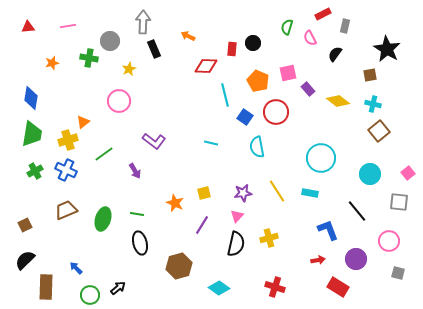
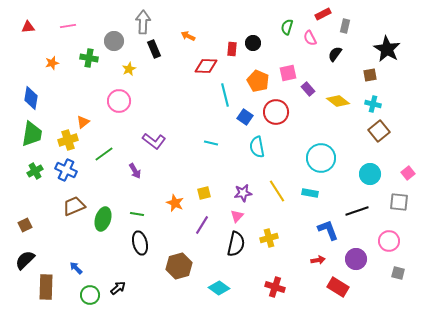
gray circle at (110, 41): moved 4 px right
brown trapezoid at (66, 210): moved 8 px right, 4 px up
black line at (357, 211): rotated 70 degrees counterclockwise
